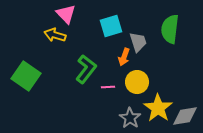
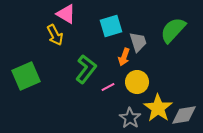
pink triangle: rotated 15 degrees counterclockwise
green semicircle: moved 3 px right, 1 px down; rotated 36 degrees clockwise
yellow arrow: rotated 135 degrees counterclockwise
green square: rotated 32 degrees clockwise
pink line: rotated 24 degrees counterclockwise
gray diamond: moved 1 px left, 1 px up
